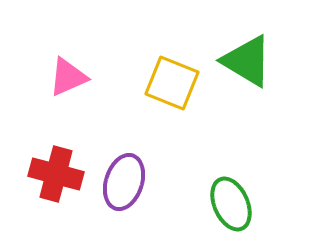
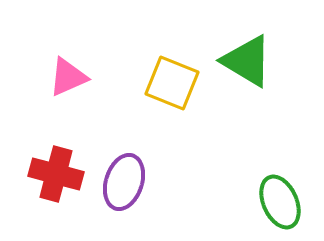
green ellipse: moved 49 px right, 2 px up
